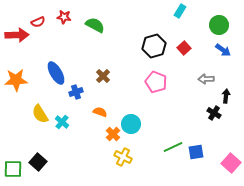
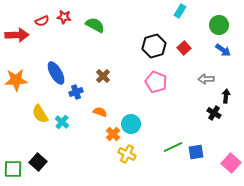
red semicircle: moved 4 px right, 1 px up
yellow cross: moved 4 px right, 3 px up
